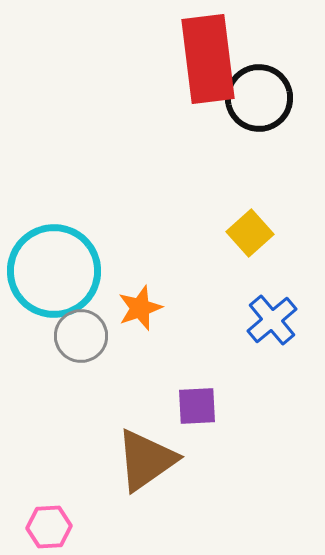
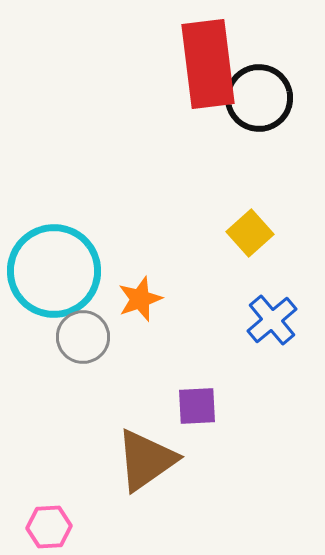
red rectangle: moved 5 px down
orange star: moved 9 px up
gray circle: moved 2 px right, 1 px down
